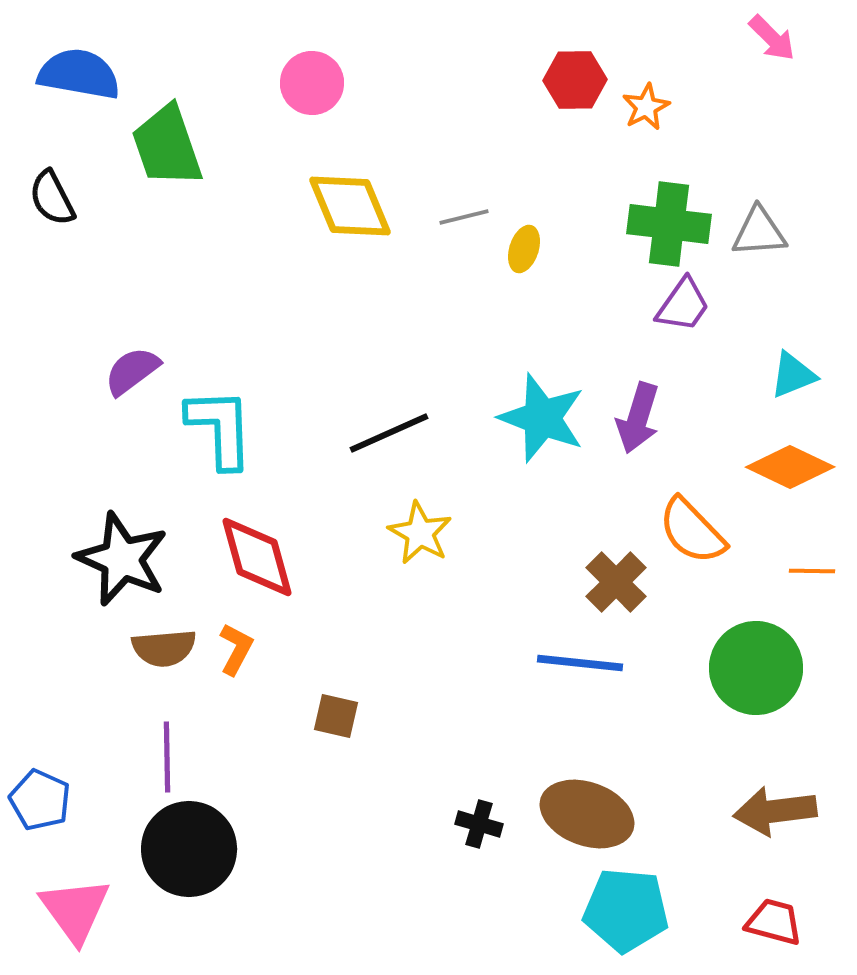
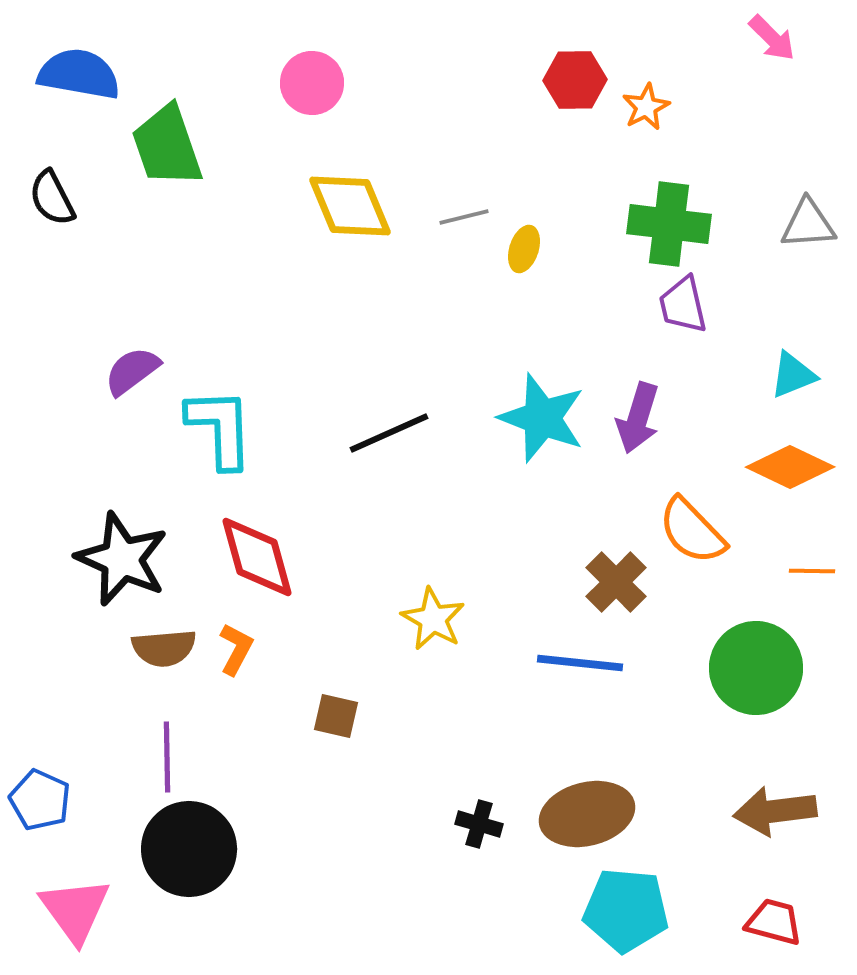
gray triangle: moved 49 px right, 8 px up
purple trapezoid: rotated 132 degrees clockwise
yellow star: moved 13 px right, 86 px down
brown ellipse: rotated 34 degrees counterclockwise
